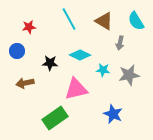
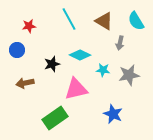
red star: moved 1 px up
blue circle: moved 1 px up
black star: moved 2 px right, 1 px down; rotated 21 degrees counterclockwise
